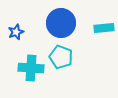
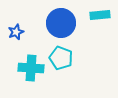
cyan rectangle: moved 4 px left, 13 px up
cyan pentagon: moved 1 px down
